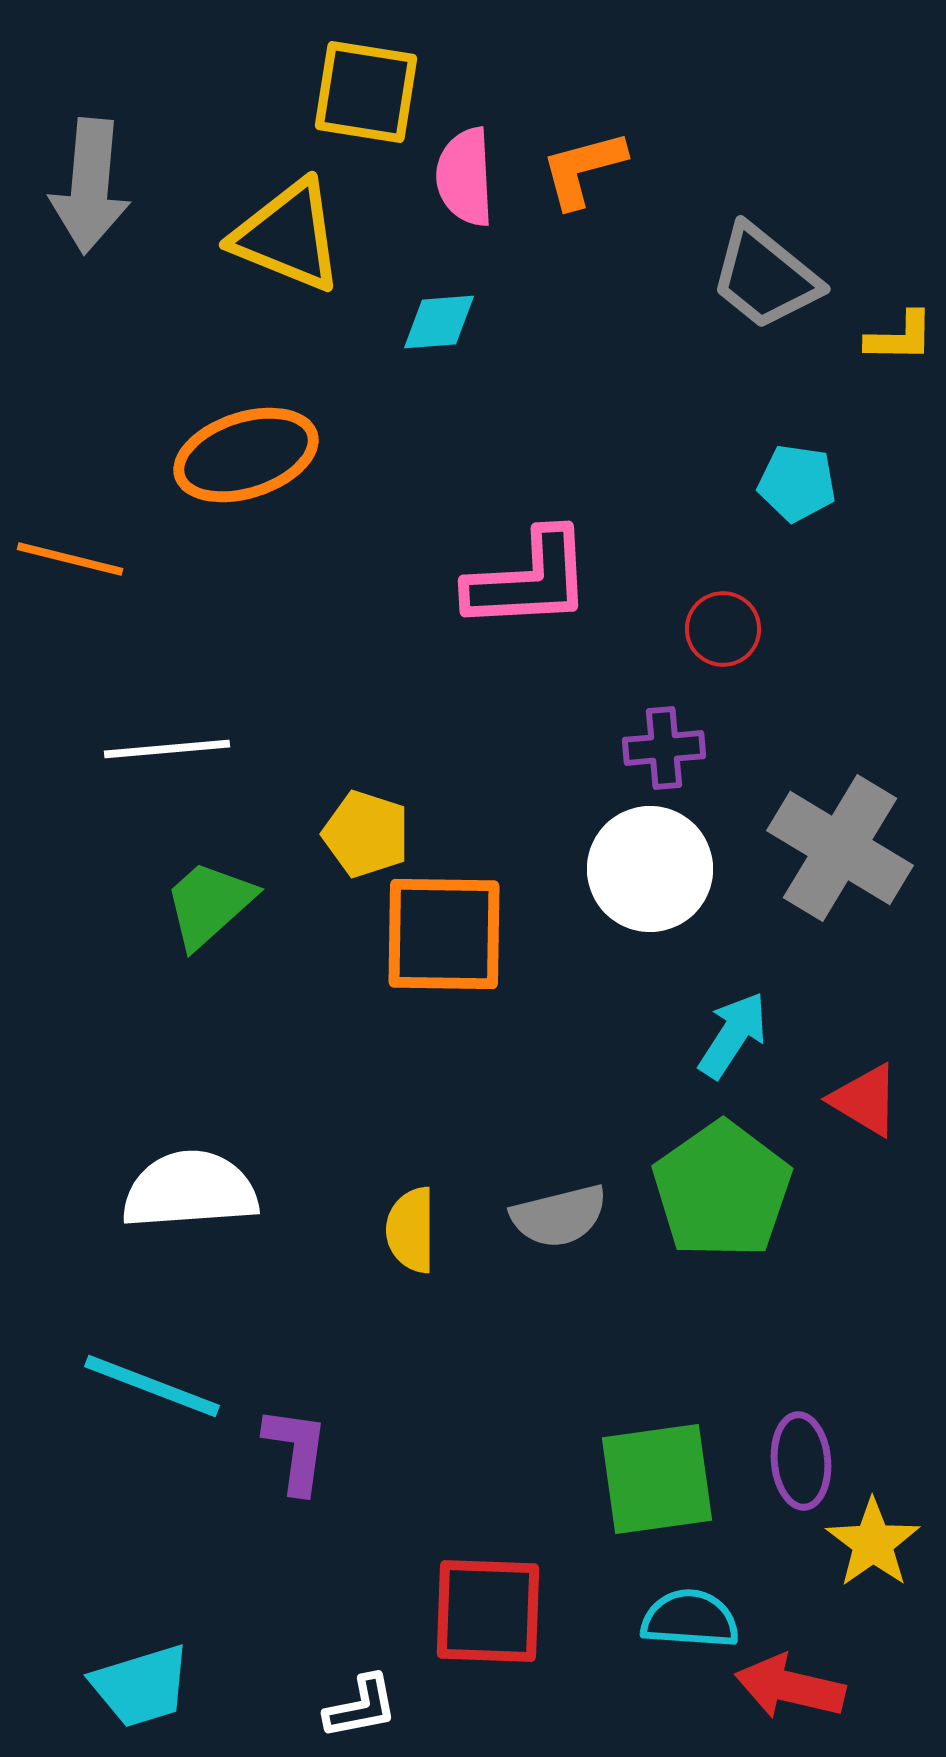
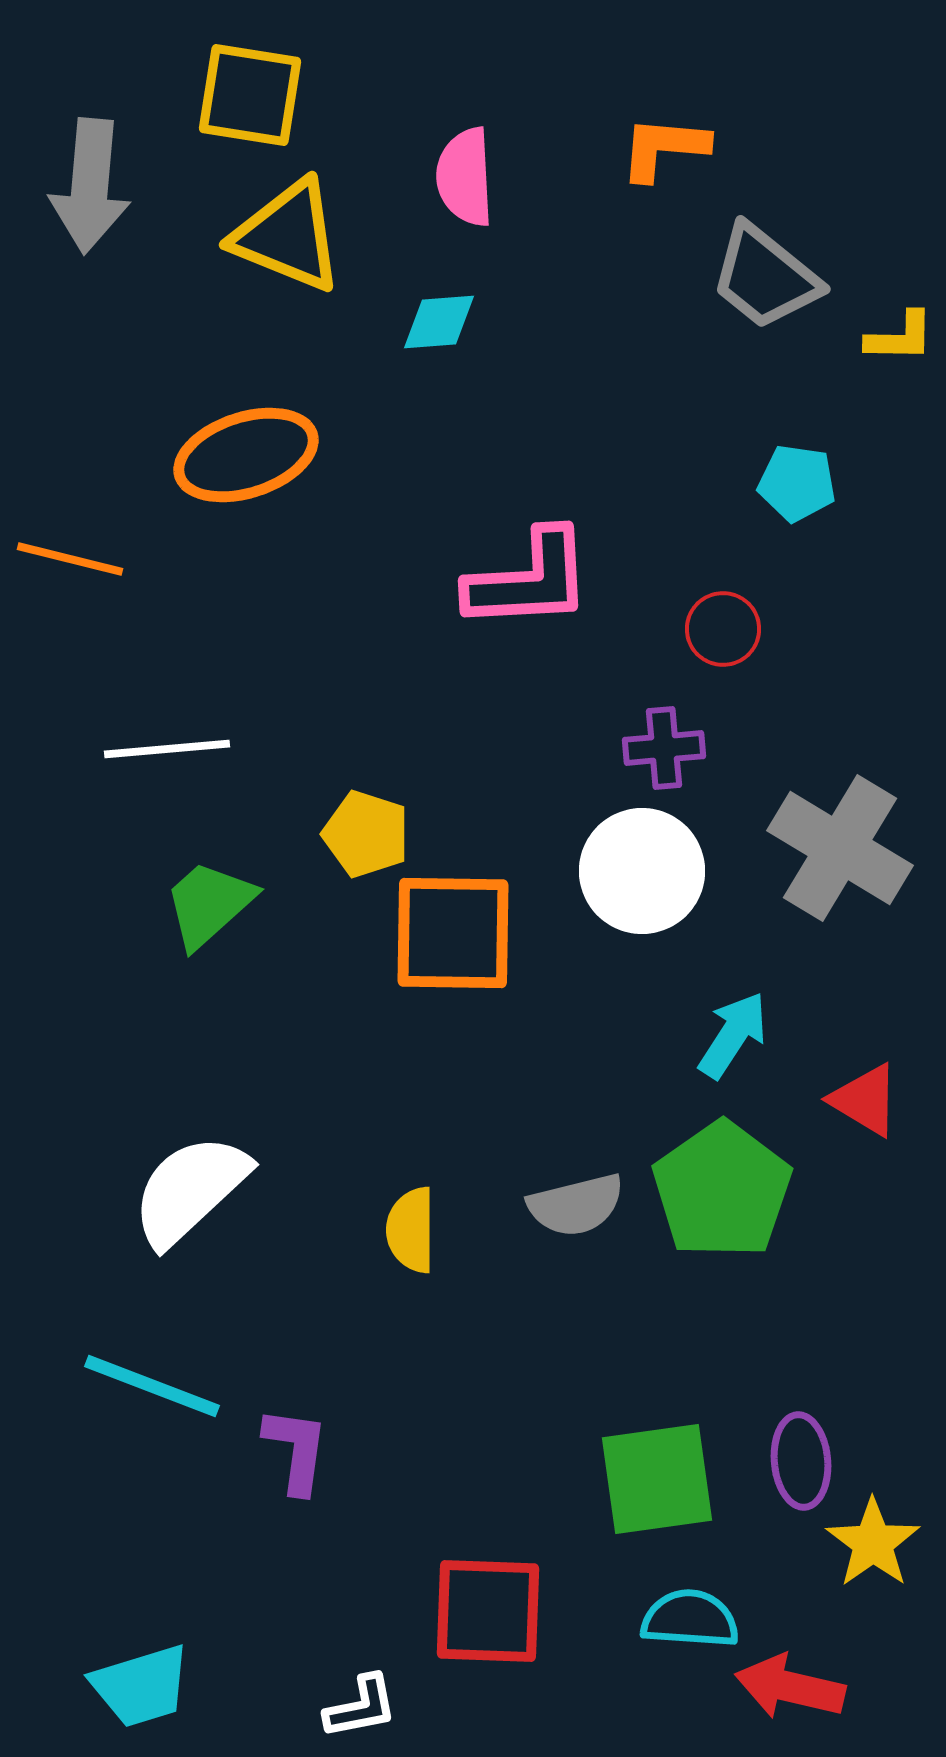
yellow square: moved 116 px left, 3 px down
orange L-shape: moved 81 px right, 21 px up; rotated 20 degrees clockwise
white circle: moved 8 px left, 2 px down
orange square: moved 9 px right, 1 px up
white semicircle: rotated 39 degrees counterclockwise
gray semicircle: moved 17 px right, 11 px up
